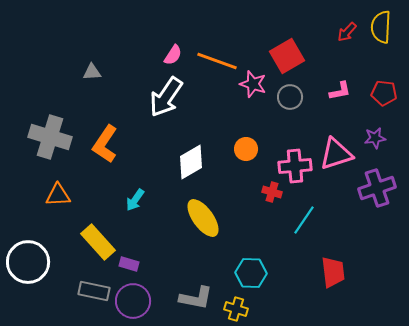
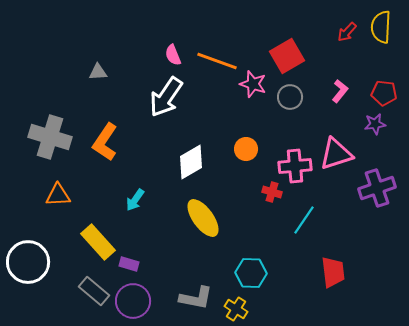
pink semicircle: rotated 125 degrees clockwise
gray triangle: moved 6 px right
pink L-shape: rotated 40 degrees counterclockwise
purple star: moved 14 px up
orange L-shape: moved 2 px up
gray rectangle: rotated 28 degrees clockwise
yellow cross: rotated 15 degrees clockwise
